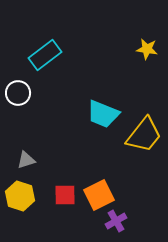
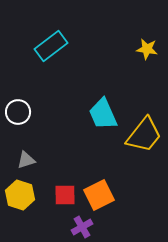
cyan rectangle: moved 6 px right, 9 px up
white circle: moved 19 px down
cyan trapezoid: rotated 44 degrees clockwise
yellow hexagon: moved 1 px up
purple cross: moved 34 px left, 6 px down
